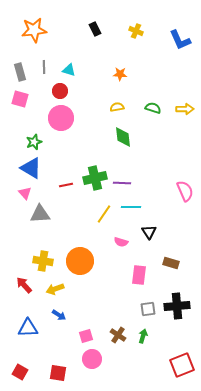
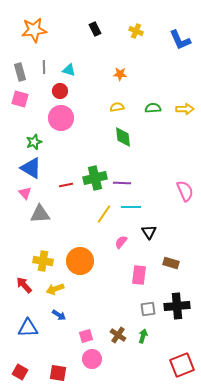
green semicircle at (153, 108): rotated 21 degrees counterclockwise
pink semicircle at (121, 242): rotated 112 degrees clockwise
